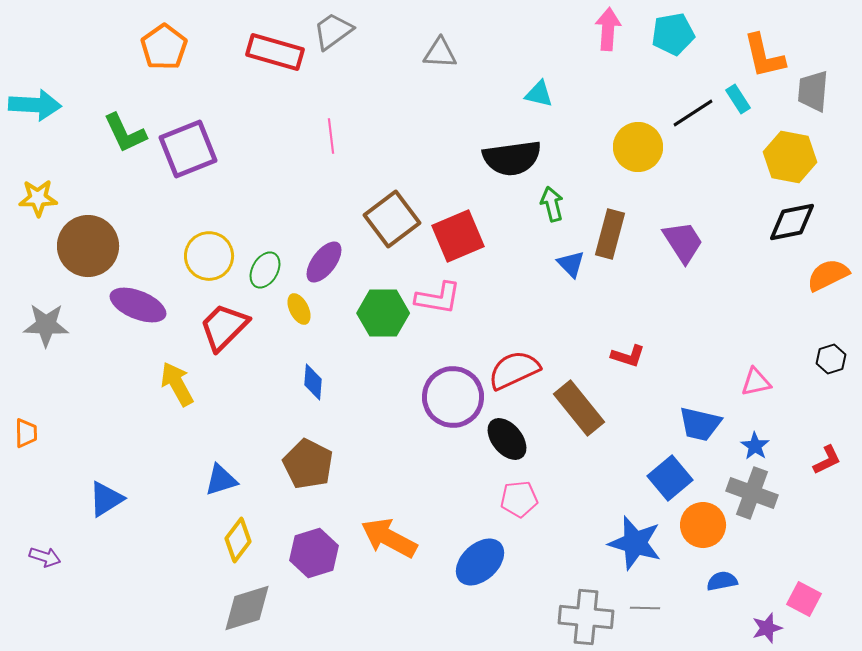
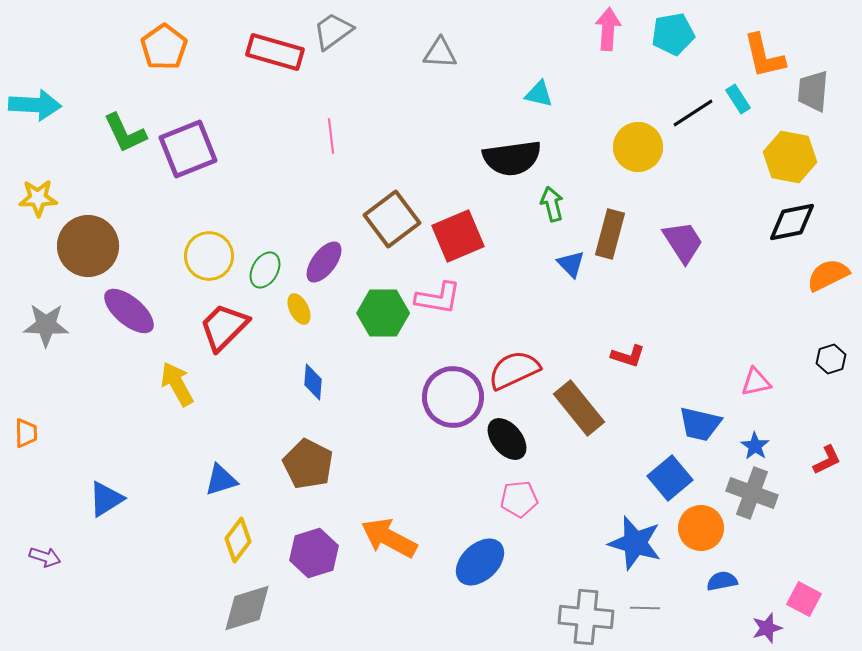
purple ellipse at (138, 305): moved 9 px left, 6 px down; rotated 18 degrees clockwise
orange circle at (703, 525): moved 2 px left, 3 px down
